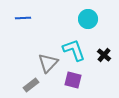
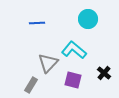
blue line: moved 14 px right, 5 px down
cyan L-shape: rotated 30 degrees counterclockwise
black cross: moved 18 px down
gray rectangle: rotated 21 degrees counterclockwise
